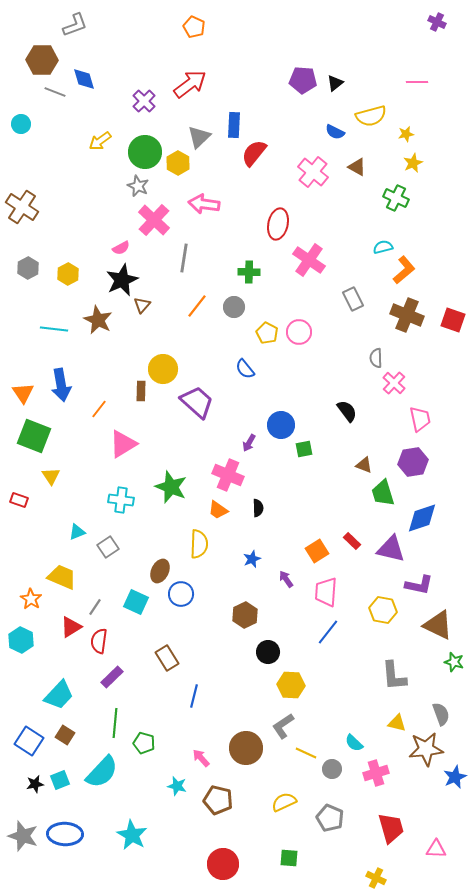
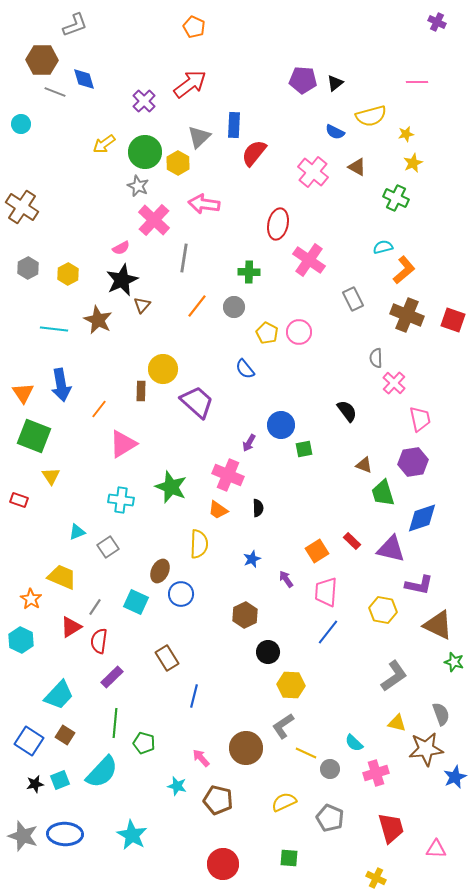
yellow arrow at (100, 141): moved 4 px right, 3 px down
gray L-shape at (394, 676): rotated 120 degrees counterclockwise
gray circle at (332, 769): moved 2 px left
